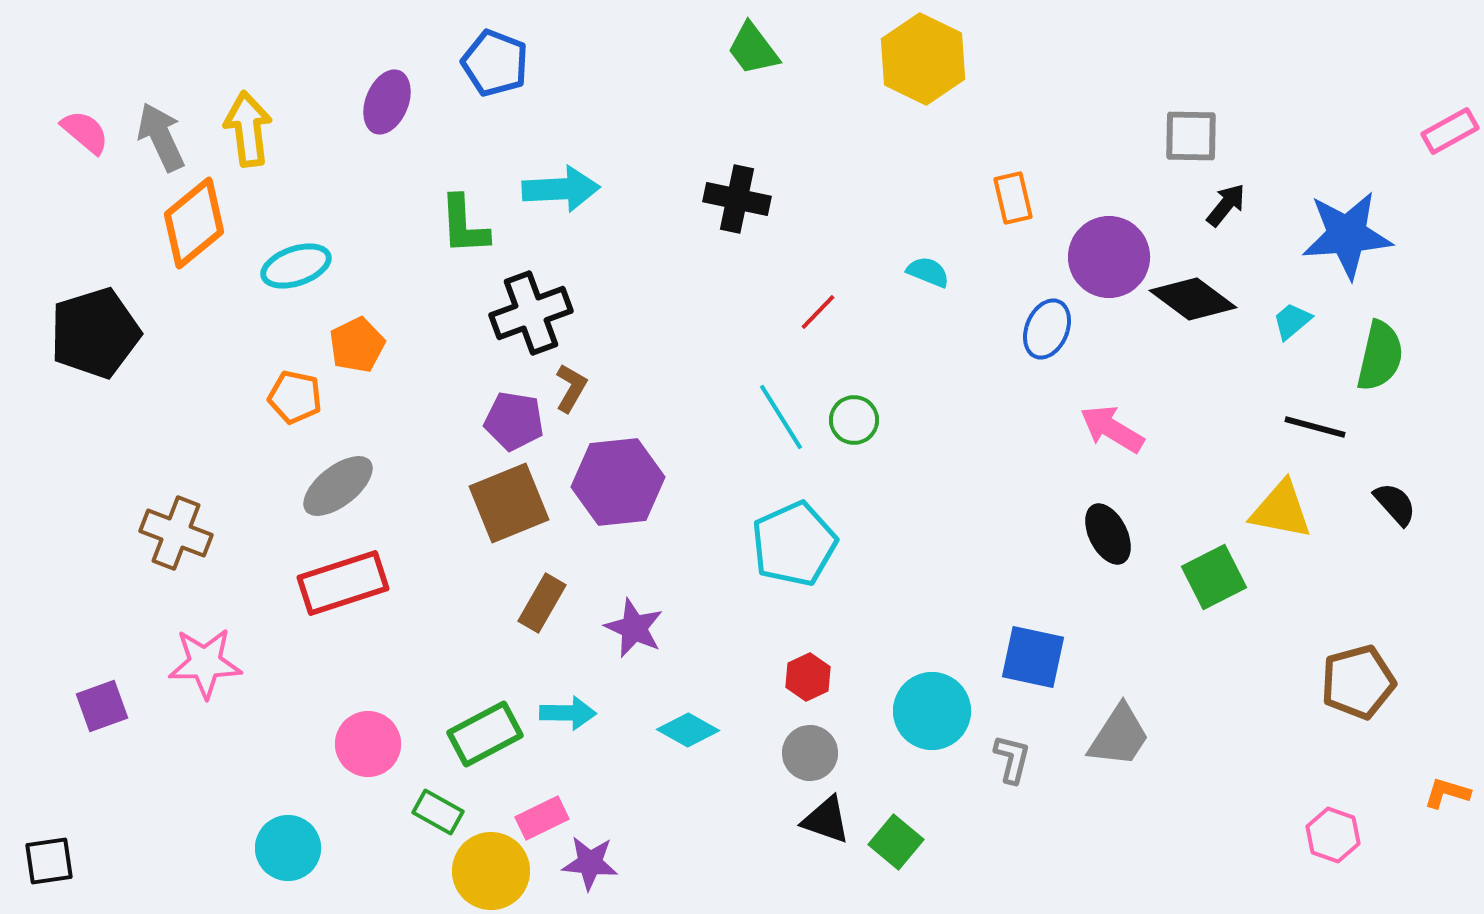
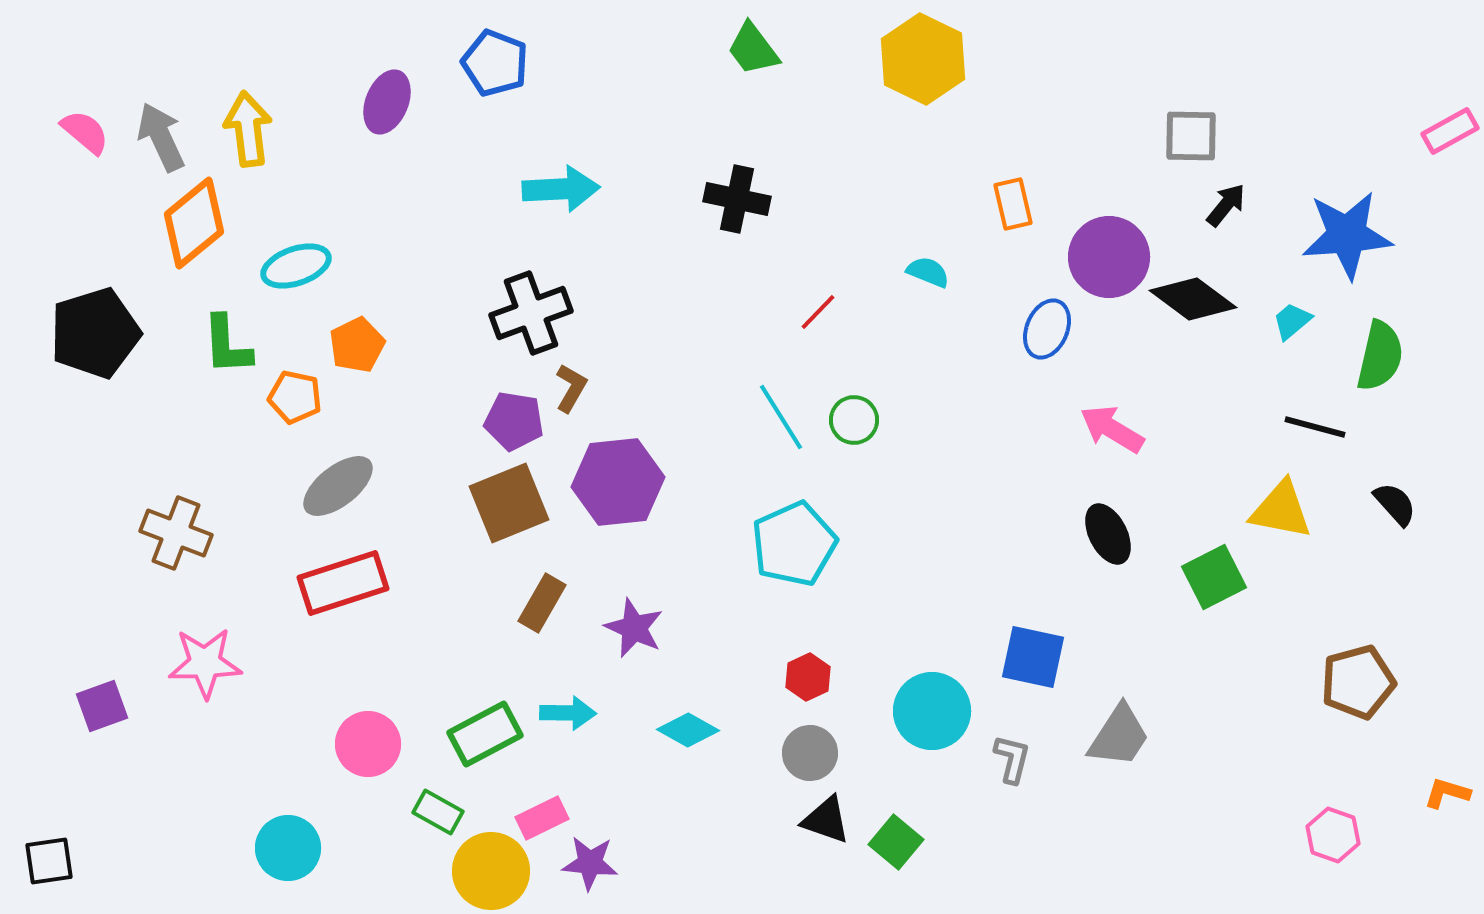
orange rectangle at (1013, 198): moved 6 px down
green L-shape at (464, 225): moved 237 px left, 120 px down
